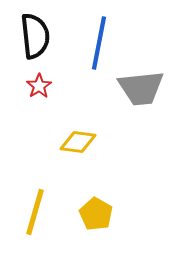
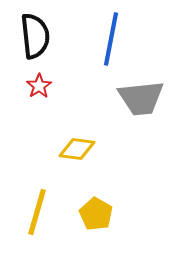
blue line: moved 12 px right, 4 px up
gray trapezoid: moved 10 px down
yellow diamond: moved 1 px left, 7 px down
yellow line: moved 2 px right
